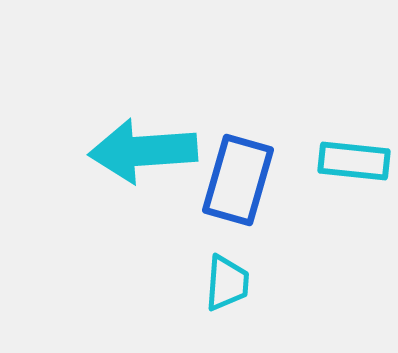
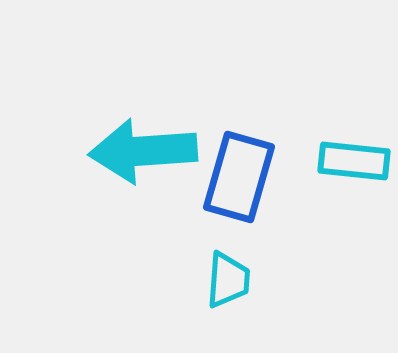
blue rectangle: moved 1 px right, 3 px up
cyan trapezoid: moved 1 px right, 3 px up
